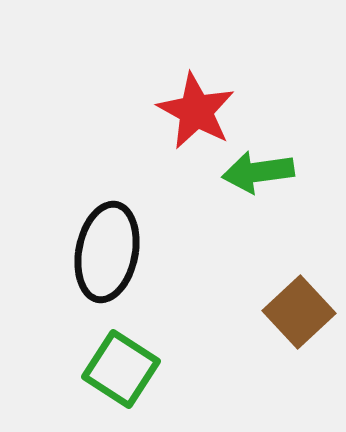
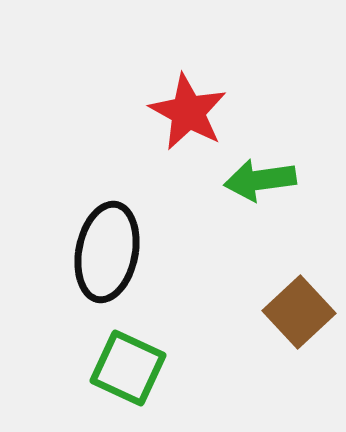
red star: moved 8 px left, 1 px down
green arrow: moved 2 px right, 8 px down
green square: moved 7 px right, 1 px up; rotated 8 degrees counterclockwise
